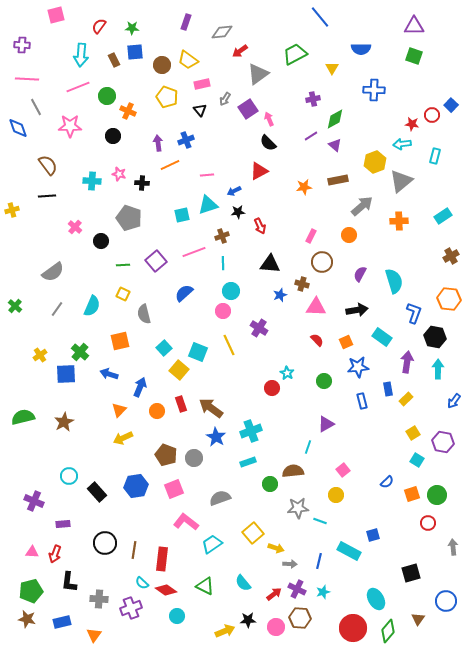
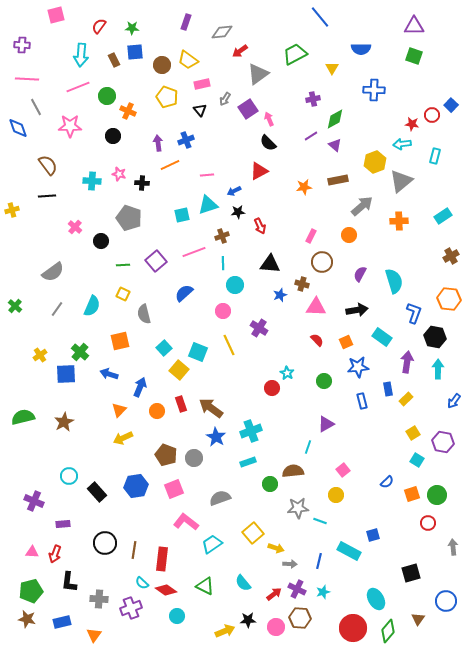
cyan circle at (231, 291): moved 4 px right, 6 px up
